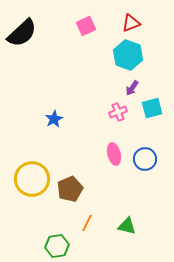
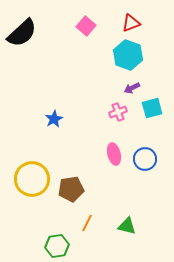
pink square: rotated 24 degrees counterclockwise
purple arrow: rotated 28 degrees clockwise
brown pentagon: moved 1 px right; rotated 15 degrees clockwise
